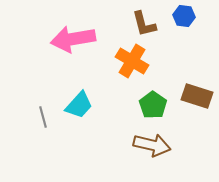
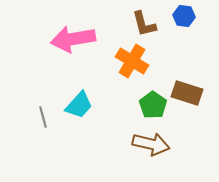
brown rectangle: moved 10 px left, 3 px up
brown arrow: moved 1 px left, 1 px up
